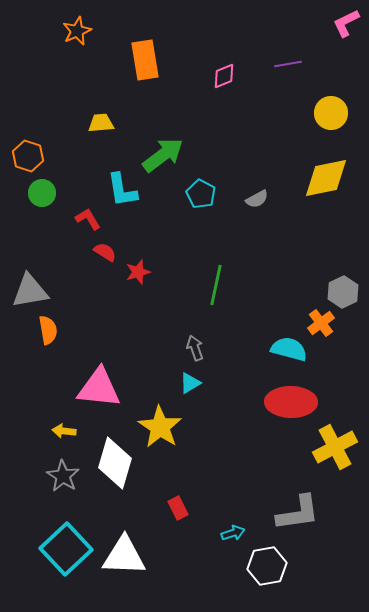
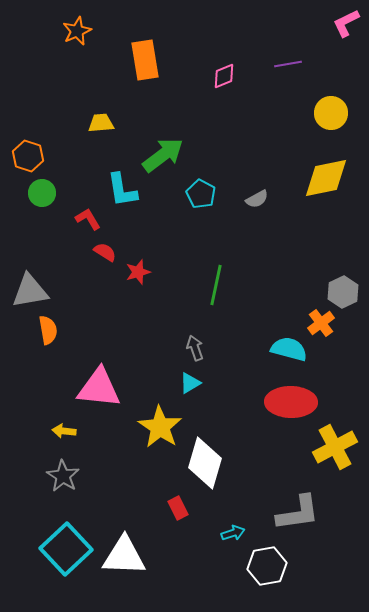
white diamond: moved 90 px right
